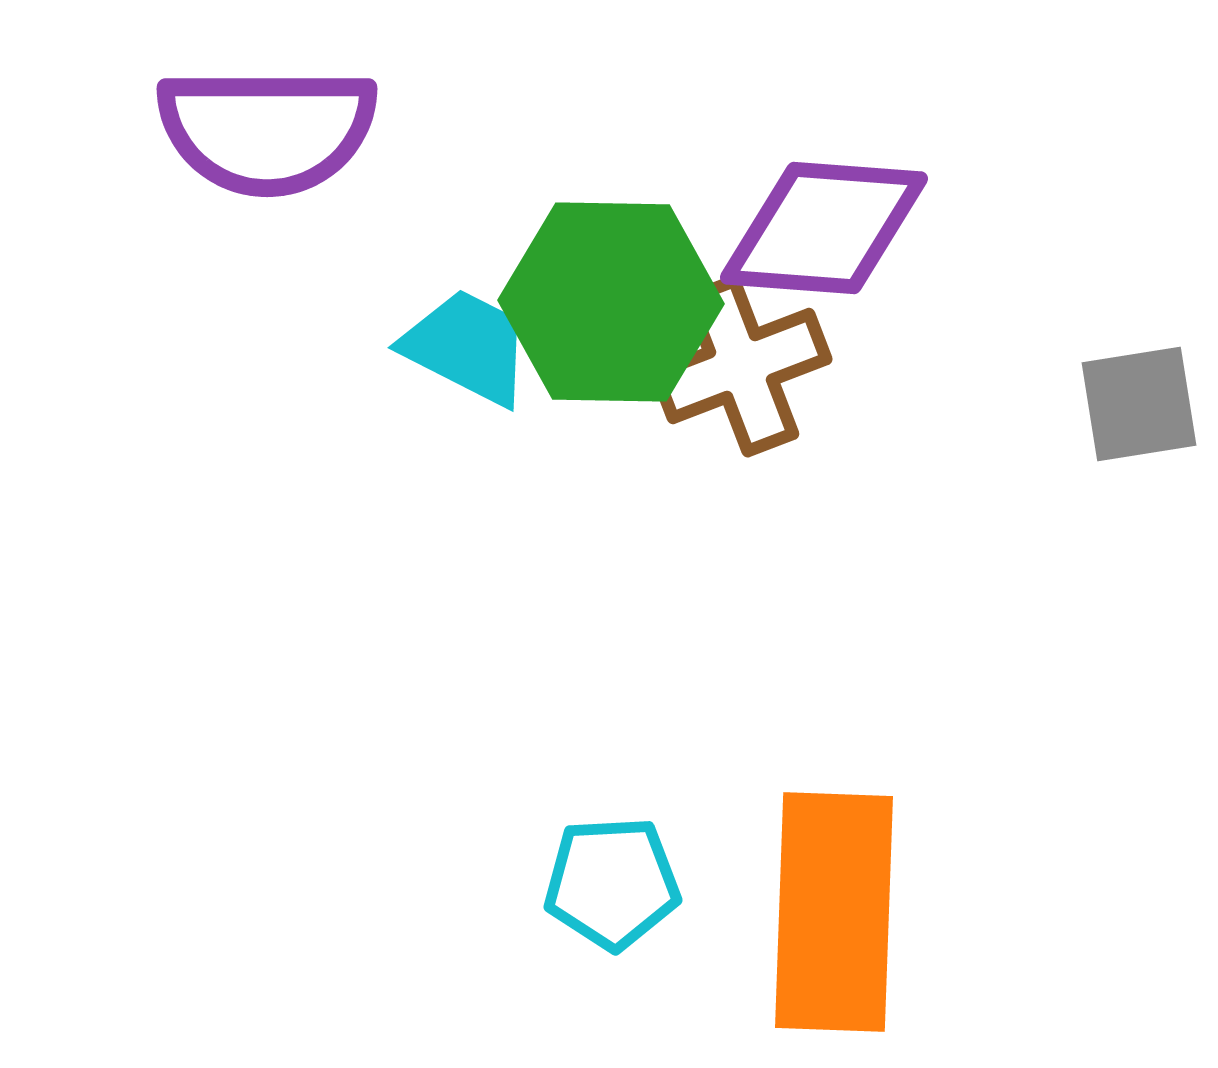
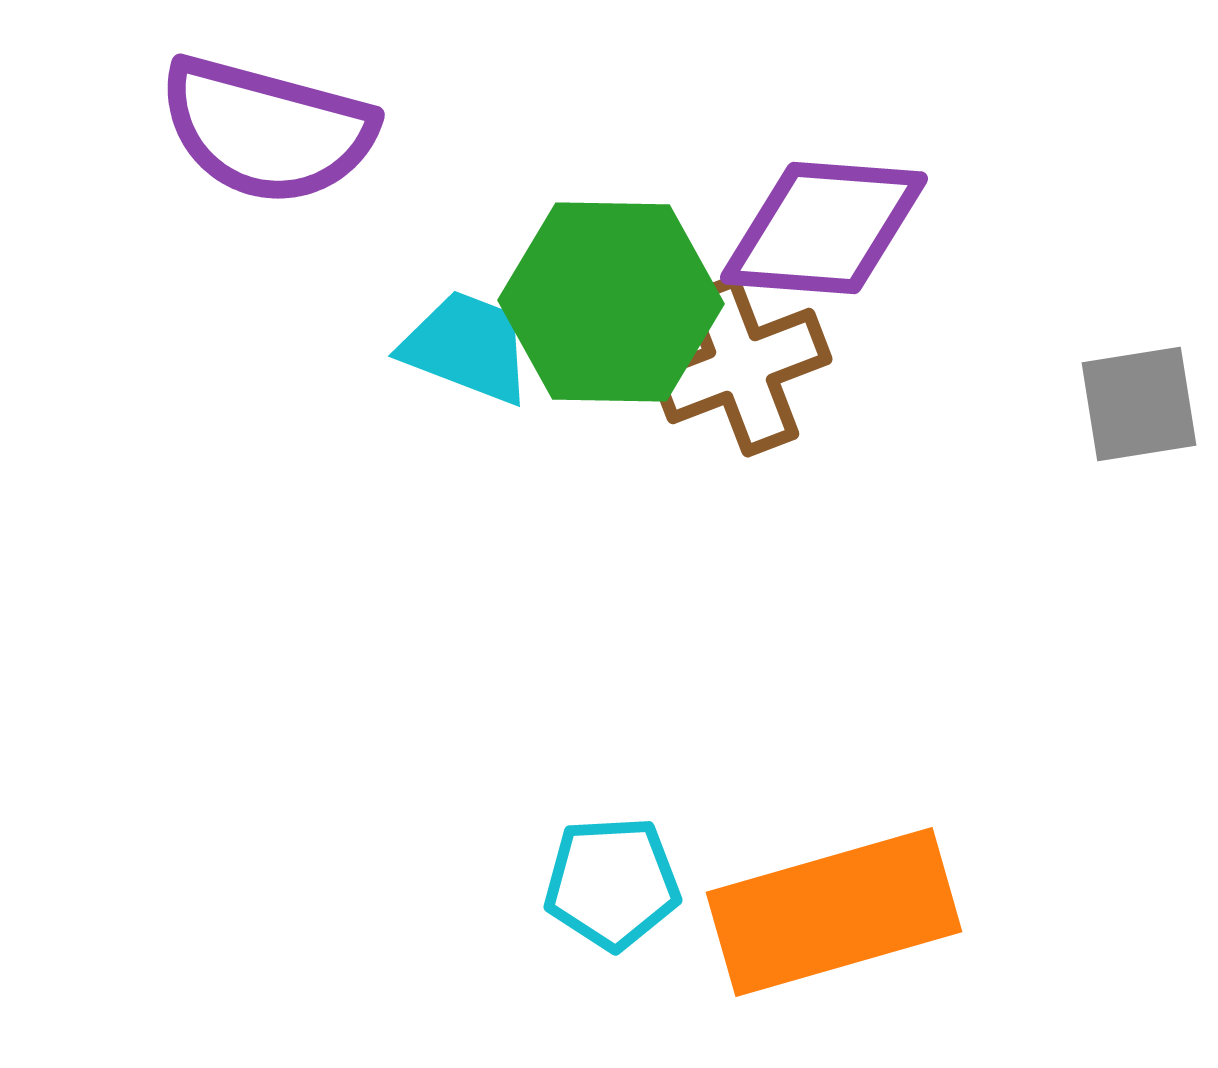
purple semicircle: rotated 15 degrees clockwise
cyan trapezoid: rotated 6 degrees counterclockwise
orange rectangle: rotated 72 degrees clockwise
